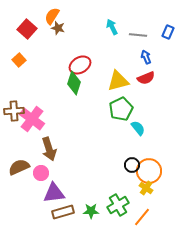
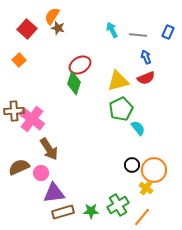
cyan arrow: moved 3 px down
brown arrow: rotated 15 degrees counterclockwise
orange circle: moved 5 px right, 1 px up
